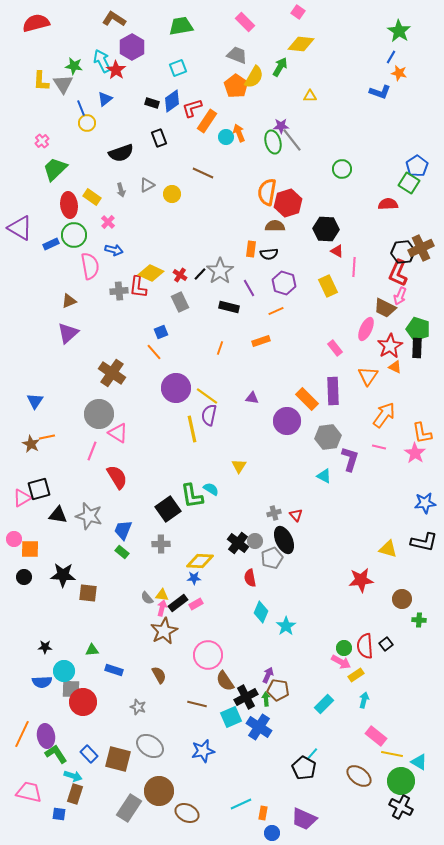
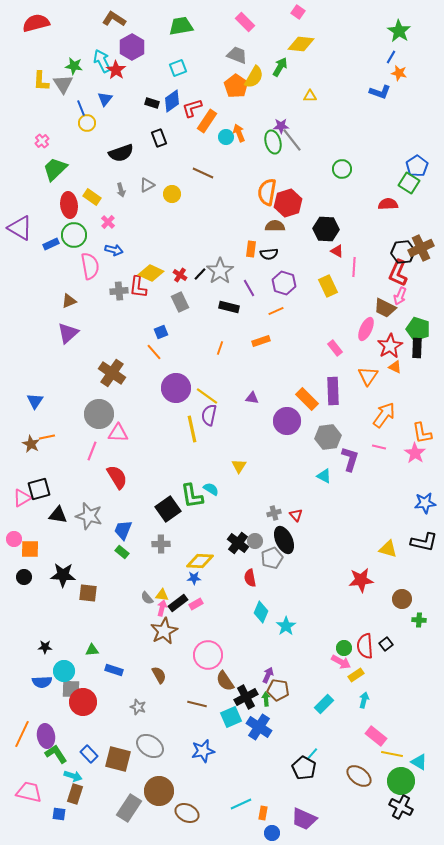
blue triangle at (105, 99): rotated 14 degrees counterclockwise
pink triangle at (118, 433): rotated 30 degrees counterclockwise
